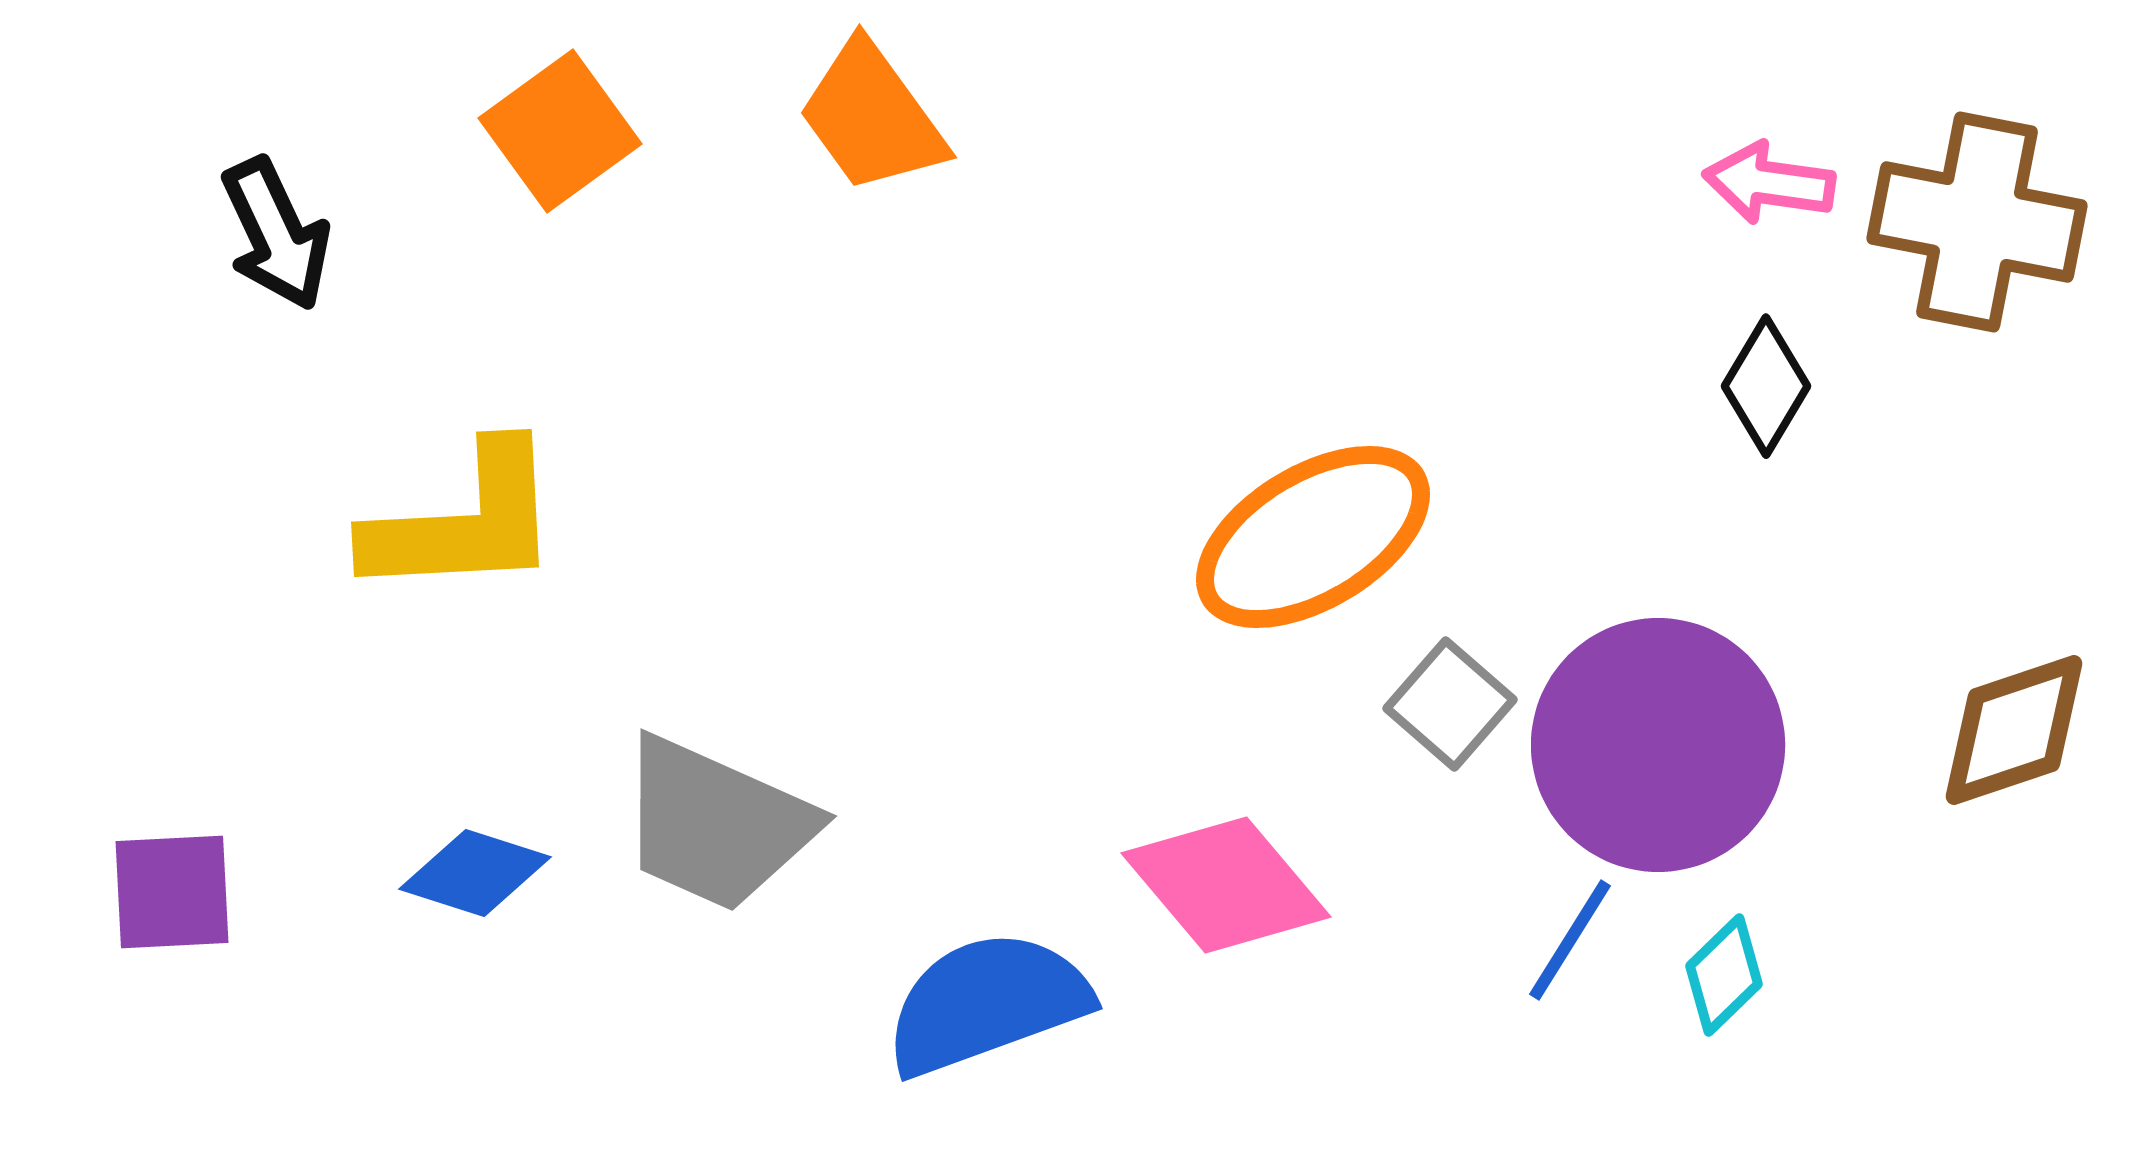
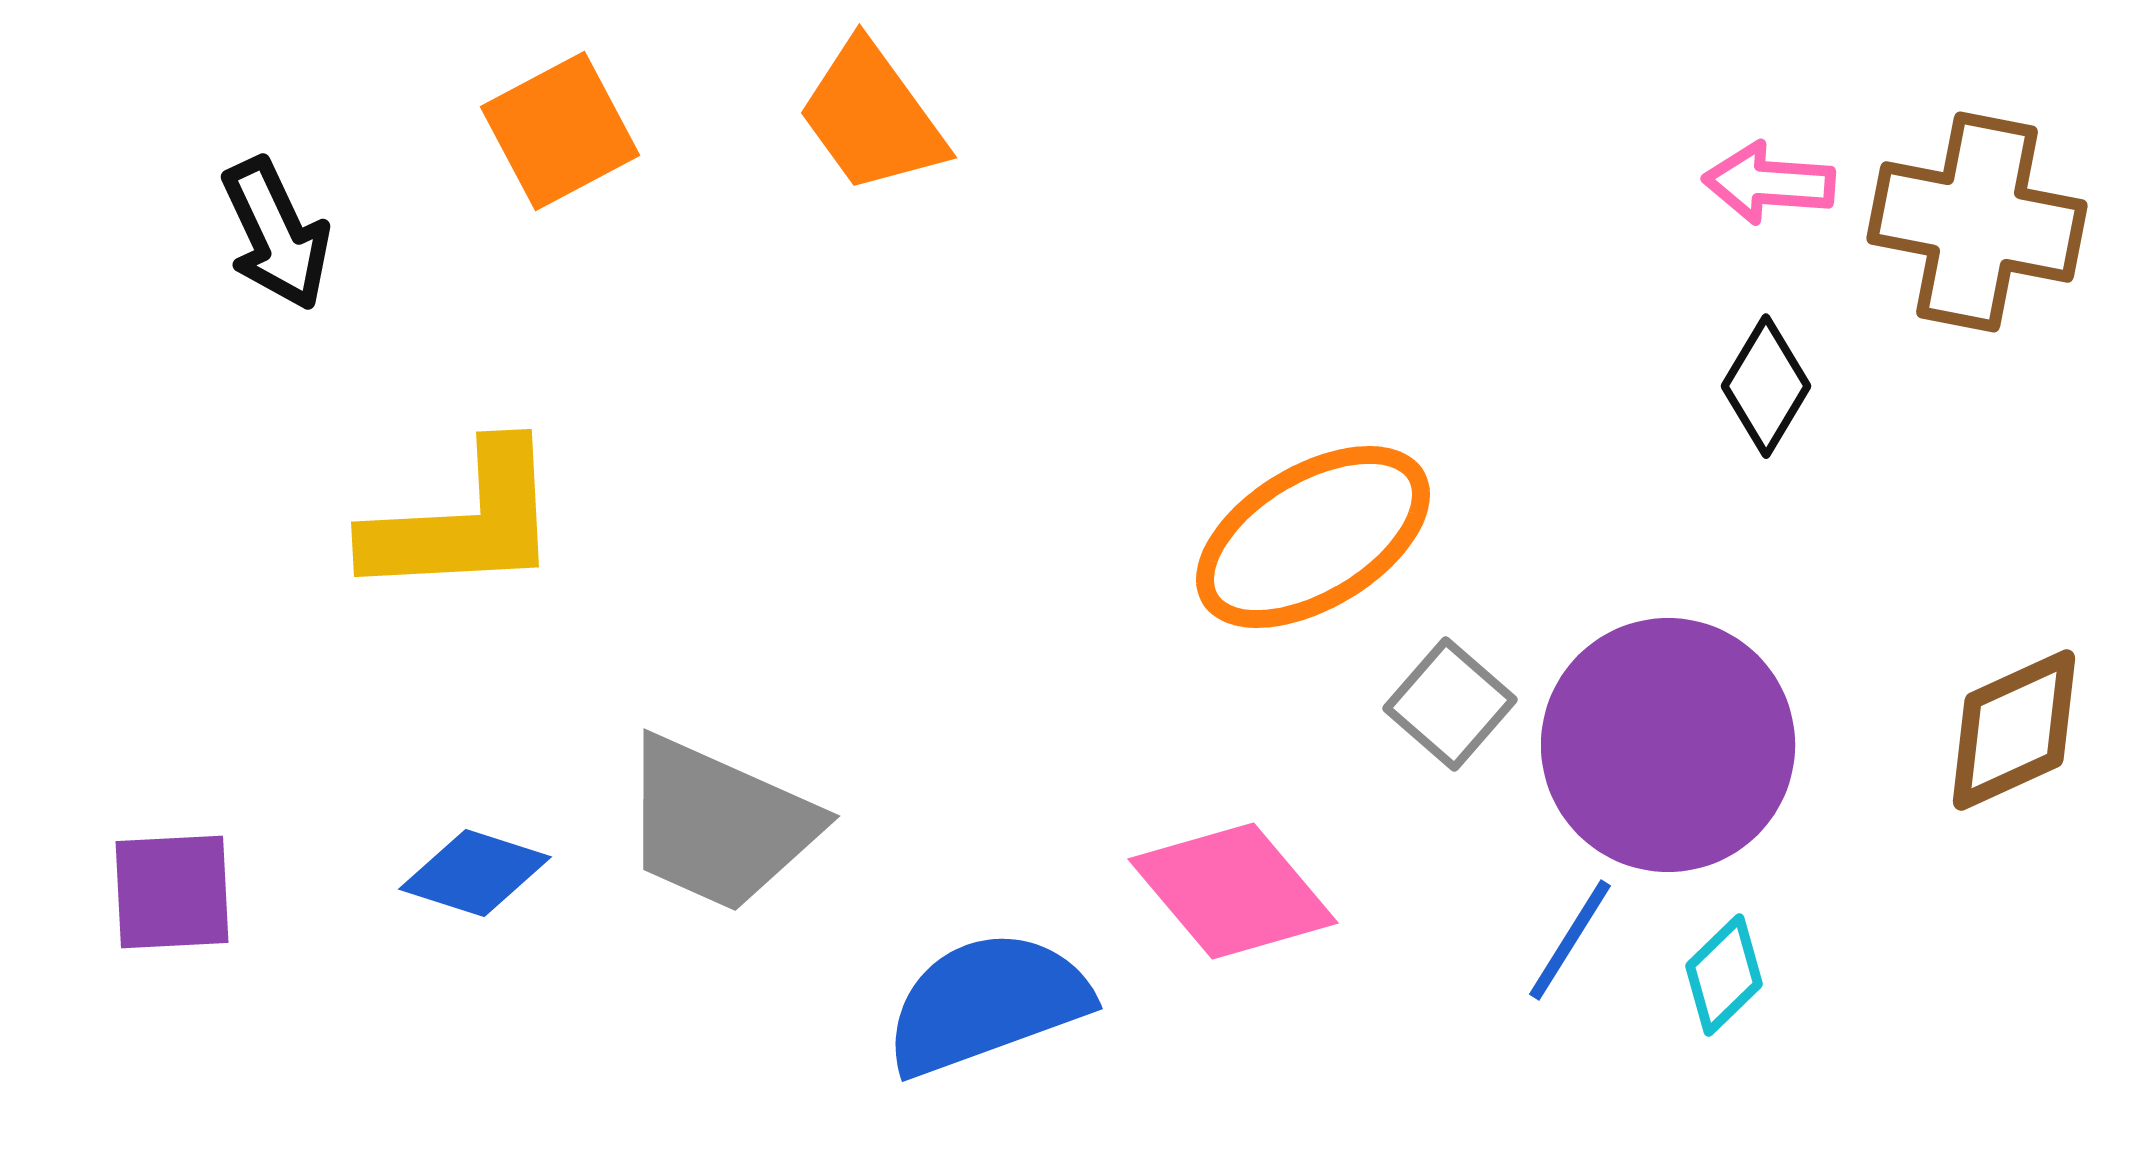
orange square: rotated 8 degrees clockwise
pink arrow: rotated 4 degrees counterclockwise
brown diamond: rotated 6 degrees counterclockwise
purple circle: moved 10 px right
gray trapezoid: moved 3 px right
pink diamond: moved 7 px right, 6 px down
